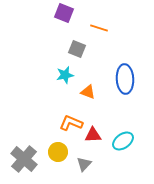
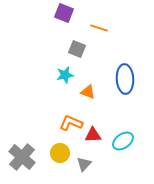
yellow circle: moved 2 px right, 1 px down
gray cross: moved 2 px left, 2 px up
